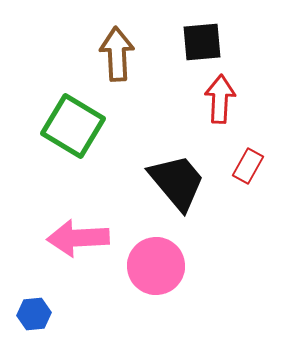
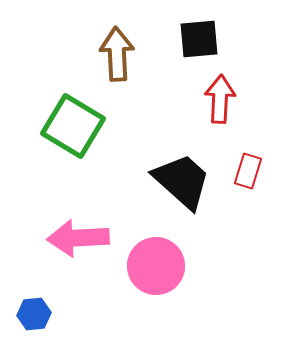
black square: moved 3 px left, 3 px up
red rectangle: moved 5 px down; rotated 12 degrees counterclockwise
black trapezoid: moved 5 px right, 1 px up; rotated 8 degrees counterclockwise
